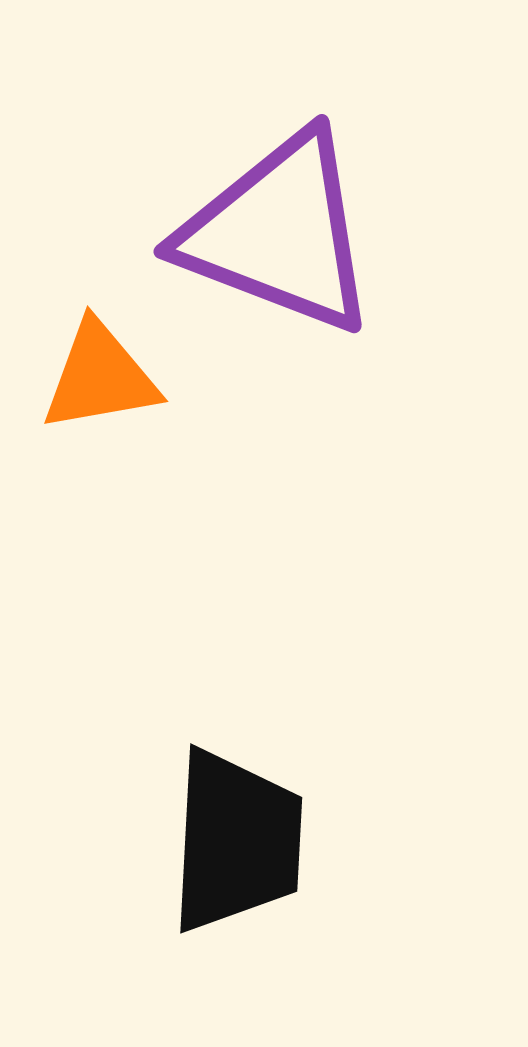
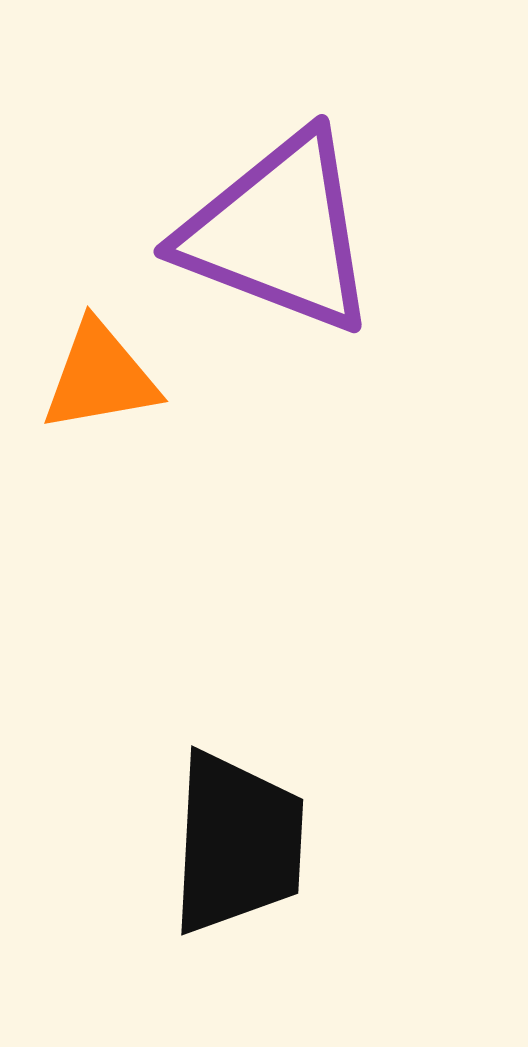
black trapezoid: moved 1 px right, 2 px down
